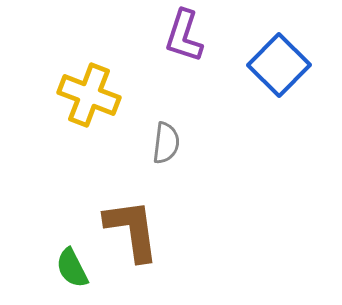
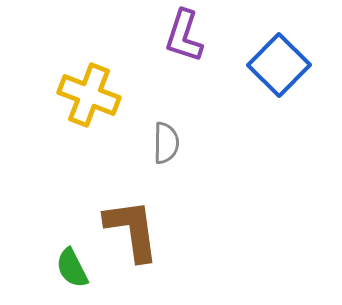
gray semicircle: rotated 6 degrees counterclockwise
